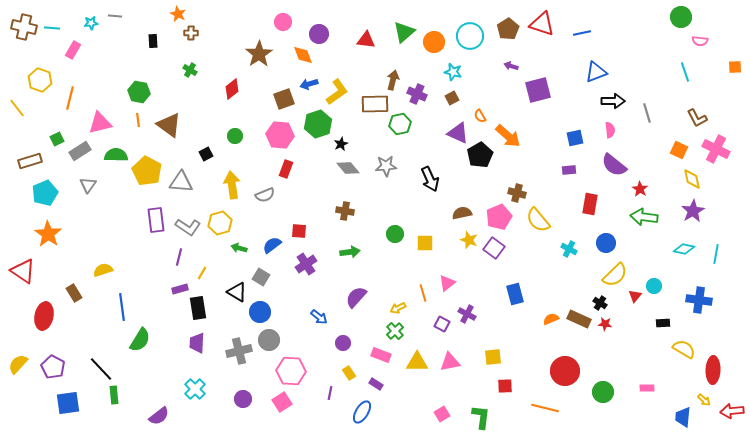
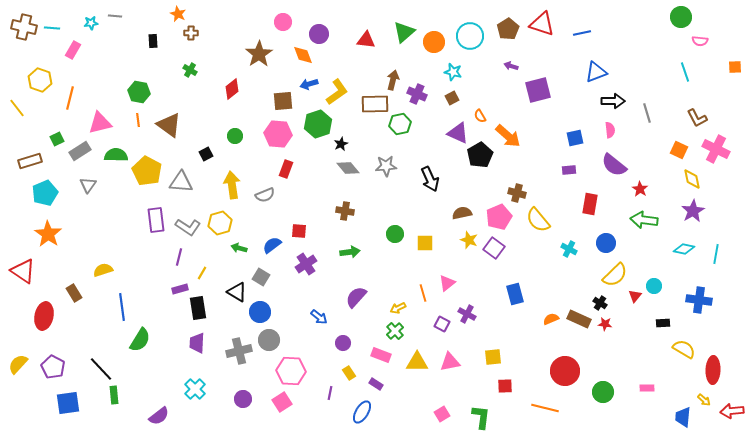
brown square at (284, 99): moved 1 px left, 2 px down; rotated 15 degrees clockwise
pink hexagon at (280, 135): moved 2 px left, 1 px up
green arrow at (644, 217): moved 3 px down
